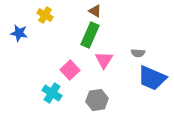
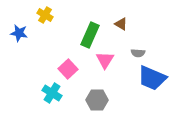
brown triangle: moved 26 px right, 13 px down
pink triangle: moved 1 px right
pink square: moved 2 px left, 1 px up
gray hexagon: rotated 10 degrees clockwise
